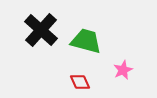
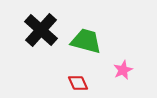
red diamond: moved 2 px left, 1 px down
